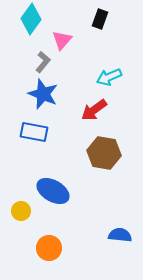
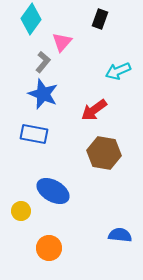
pink triangle: moved 2 px down
cyan arrow: moved 9 px right, 6 px up
blue rectangle: moved 2 px down
